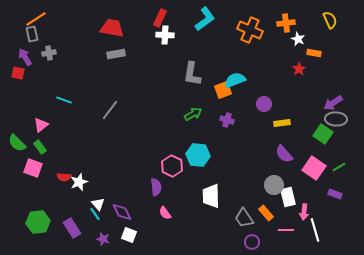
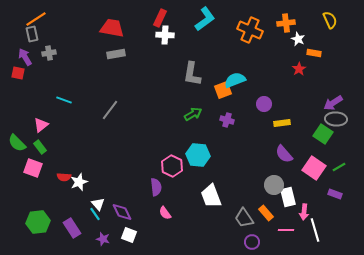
white trapezoid at (211, 196): rotated 20 degrees counterclockwise
